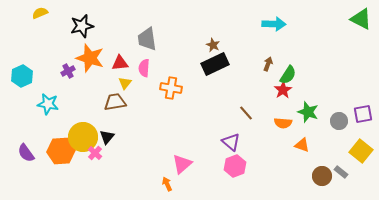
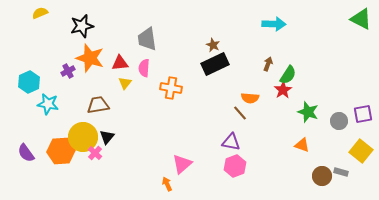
cyan hexagon: moved 7 px right, 6 px down
brown trapezoid: moved 17 px left, 3 px down
brown line: moved 6 px left
orange semicircle: moved 33 px left, 25 px up
purple triangle: rotated 30 degrees counterclockwise
gray rectangle: rotated 24 degrees counterclockwise
